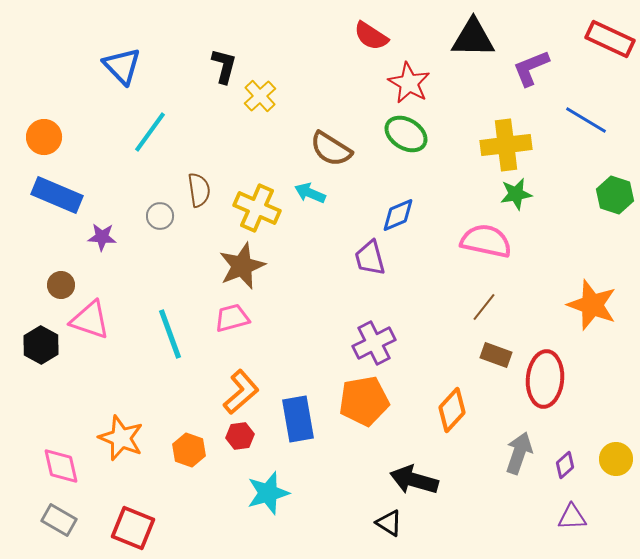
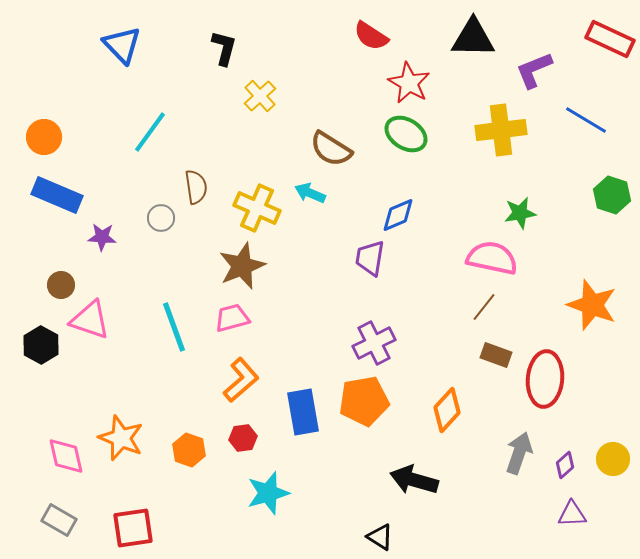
blue triangle at (122, 66): moved 21 px up
black L-shape at (224, 66): moved 18 px up
purple L-shape at (531, 68): moved 3 px right, 2 px down
yellow cross at (506, 145): moved 5 px left, 15 px up
brown semicircle at (199, 190): moved 3 px left, 3 px up
green star at (516, 194): moved 4 px right, 19 px down
green hexagon at (615, 195): moved 3 px left
gray circle at (160, 216): moved 1 px right, 2 px down
pink semicircle at (486, 241): moved 6 px right, 17 px down
purple trapezoid at (370, 258): rotated 24 degrees clockwise
cyan line at (170, 334): moved 4 px right, 7 px up
orange L-shape at (241, 392): moved 12 px up
orange diamond at (452, 410): moved 5 px left
blue rectangle at (298, 419): moved 5 px right, 7 px up
red hexagon at (240, 436): moved 3 px right, 2 px down
yellow circle at (616, 459): moved 3 px left
pink diamond at (61, 466): moved 5 px right, 10 px up
purple triangle at (572, 517): moved 3 px up
black triangle at (389, 523): moved 9 px left, 14 px down
red square at (133, 528): rotated 30 degrees counterclockwise
